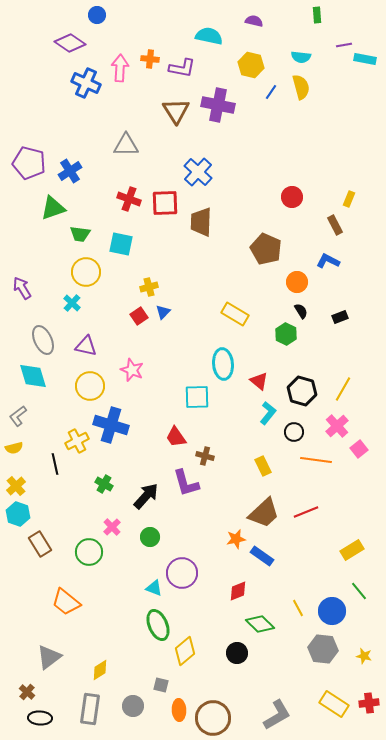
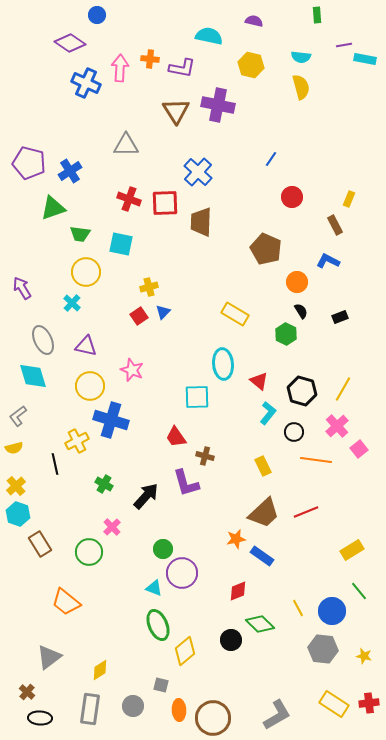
blue line at (271, 92): moved 67 px down
blue cross at (111, 425): moved 5 px up
green circle at (150, 537): moved 13 px right, 12 px down
black circle at (237, 653): moved 6 px left, 13 px up
